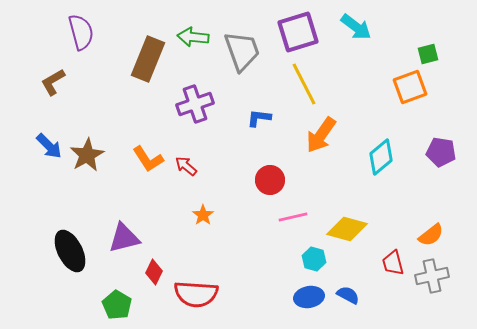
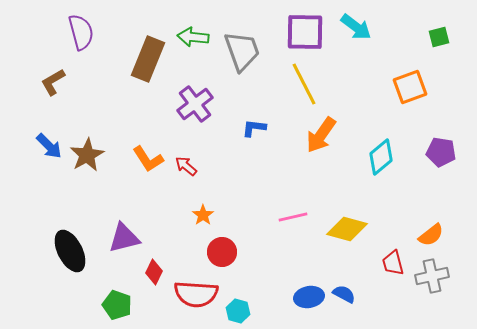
purple square: moved 7 px right; rotated 18 degrees clockwise
green square: moved 11 px right, 17 px up
purple cross: rotated 18 degrees counterclockwise
blue L-shape: moved 5 px left, 10 px down
red circle: moved 48 px left, 72 px down
cyan hexagon: moved 76 px left, 52 px down
blue semicircle: moved 4 px left, 1 px up
green pentagon: rotated 12 degrees counterclockwise
